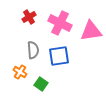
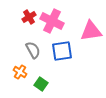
pink cross: moved 8 px left, 2 px up
gray semicircle: rotated 24 degrees counterclockwise
blue square: moved 3 px right, 5 px up
